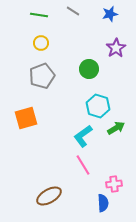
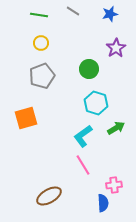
cyan hexagon: moved 2 px left, 3 px up
pink cross: moved 1 px down
